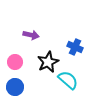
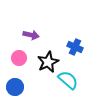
pink circle: moved 4 px right, 4 px up
